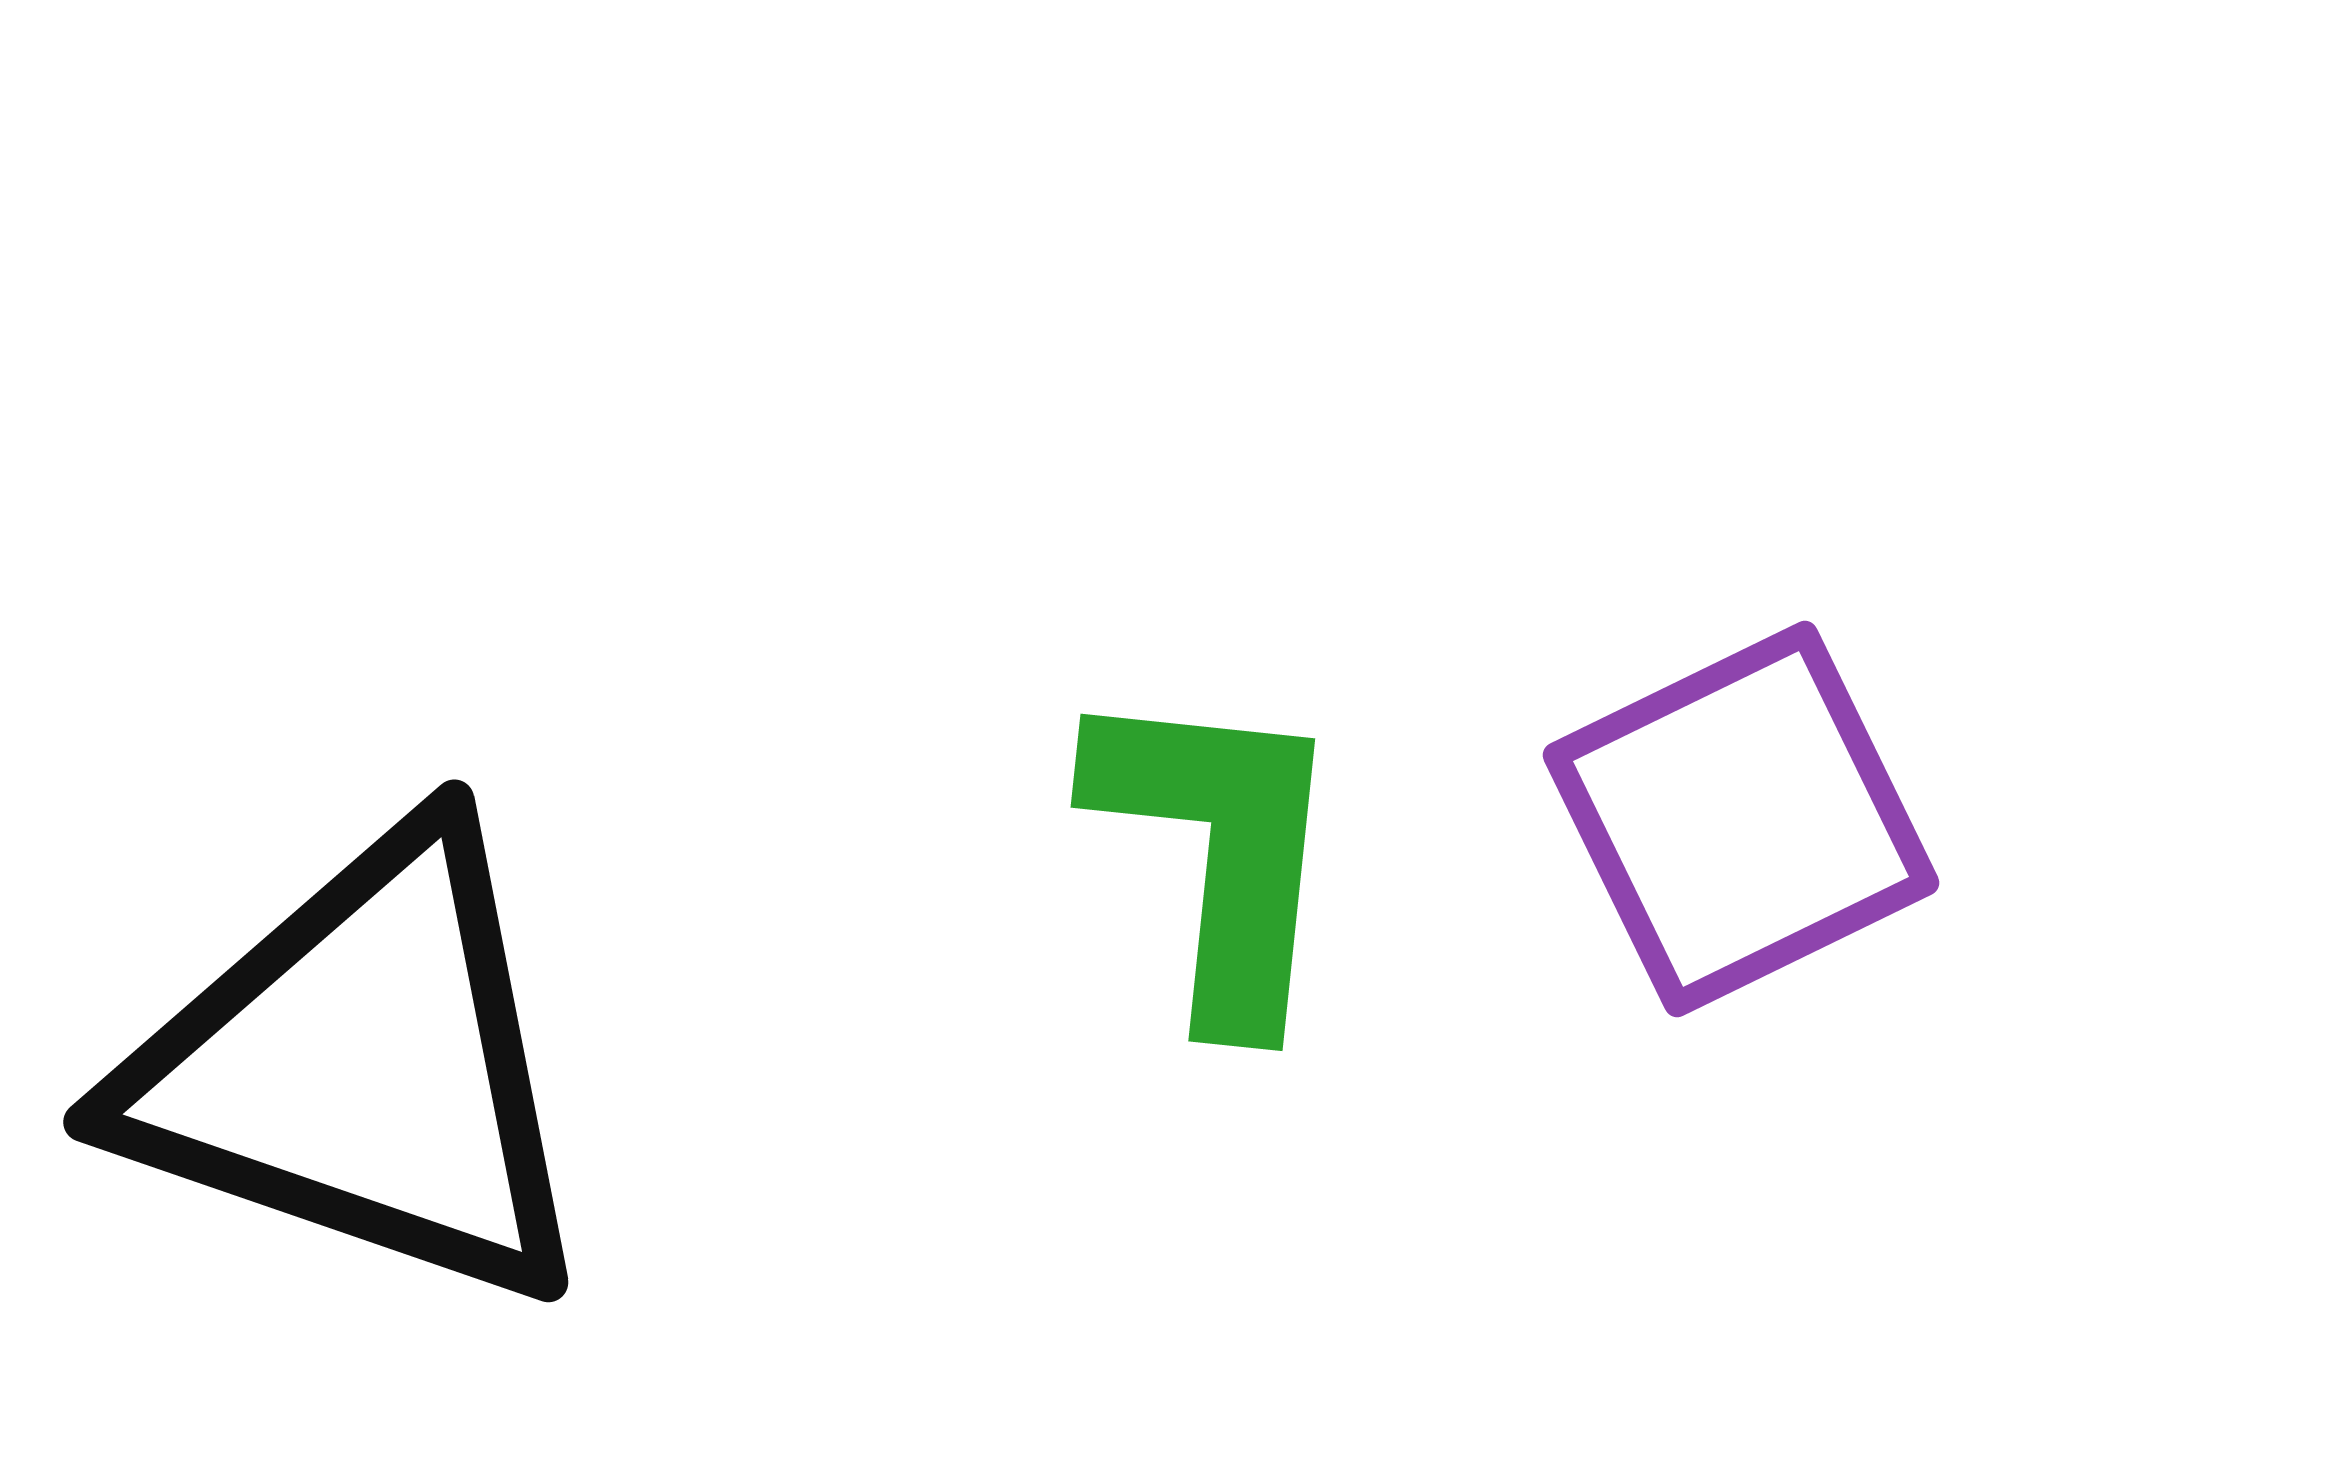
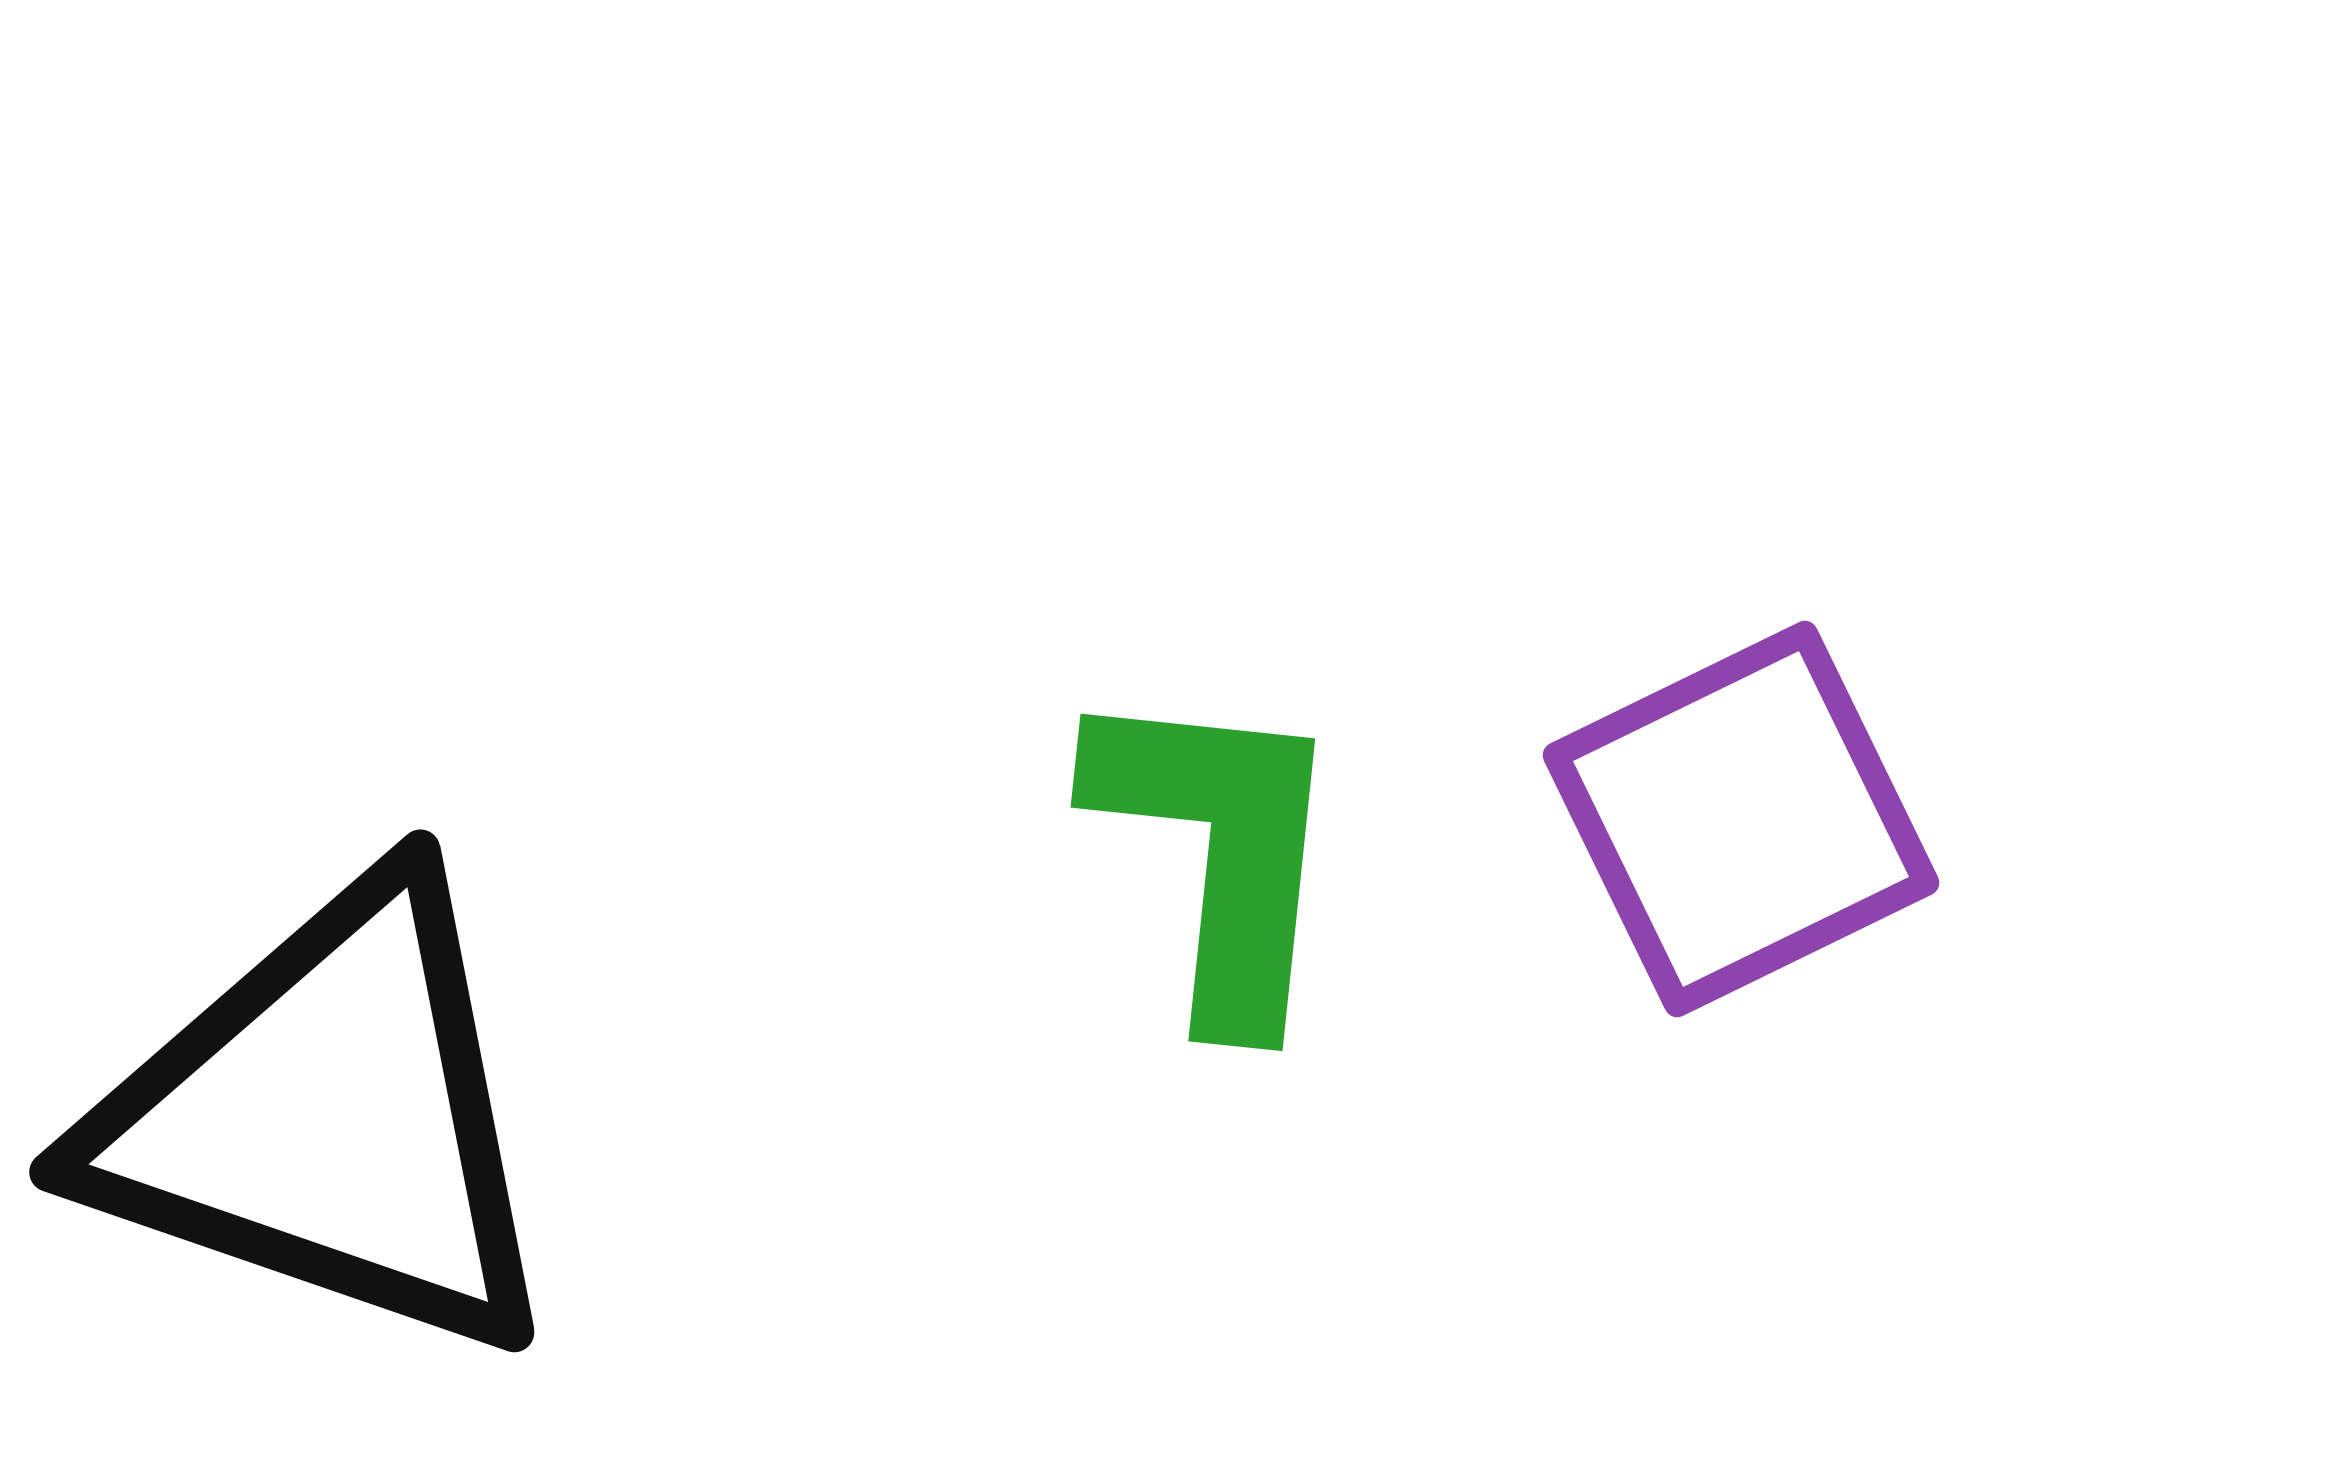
black triangle: moved 34 px left, 50 px down
